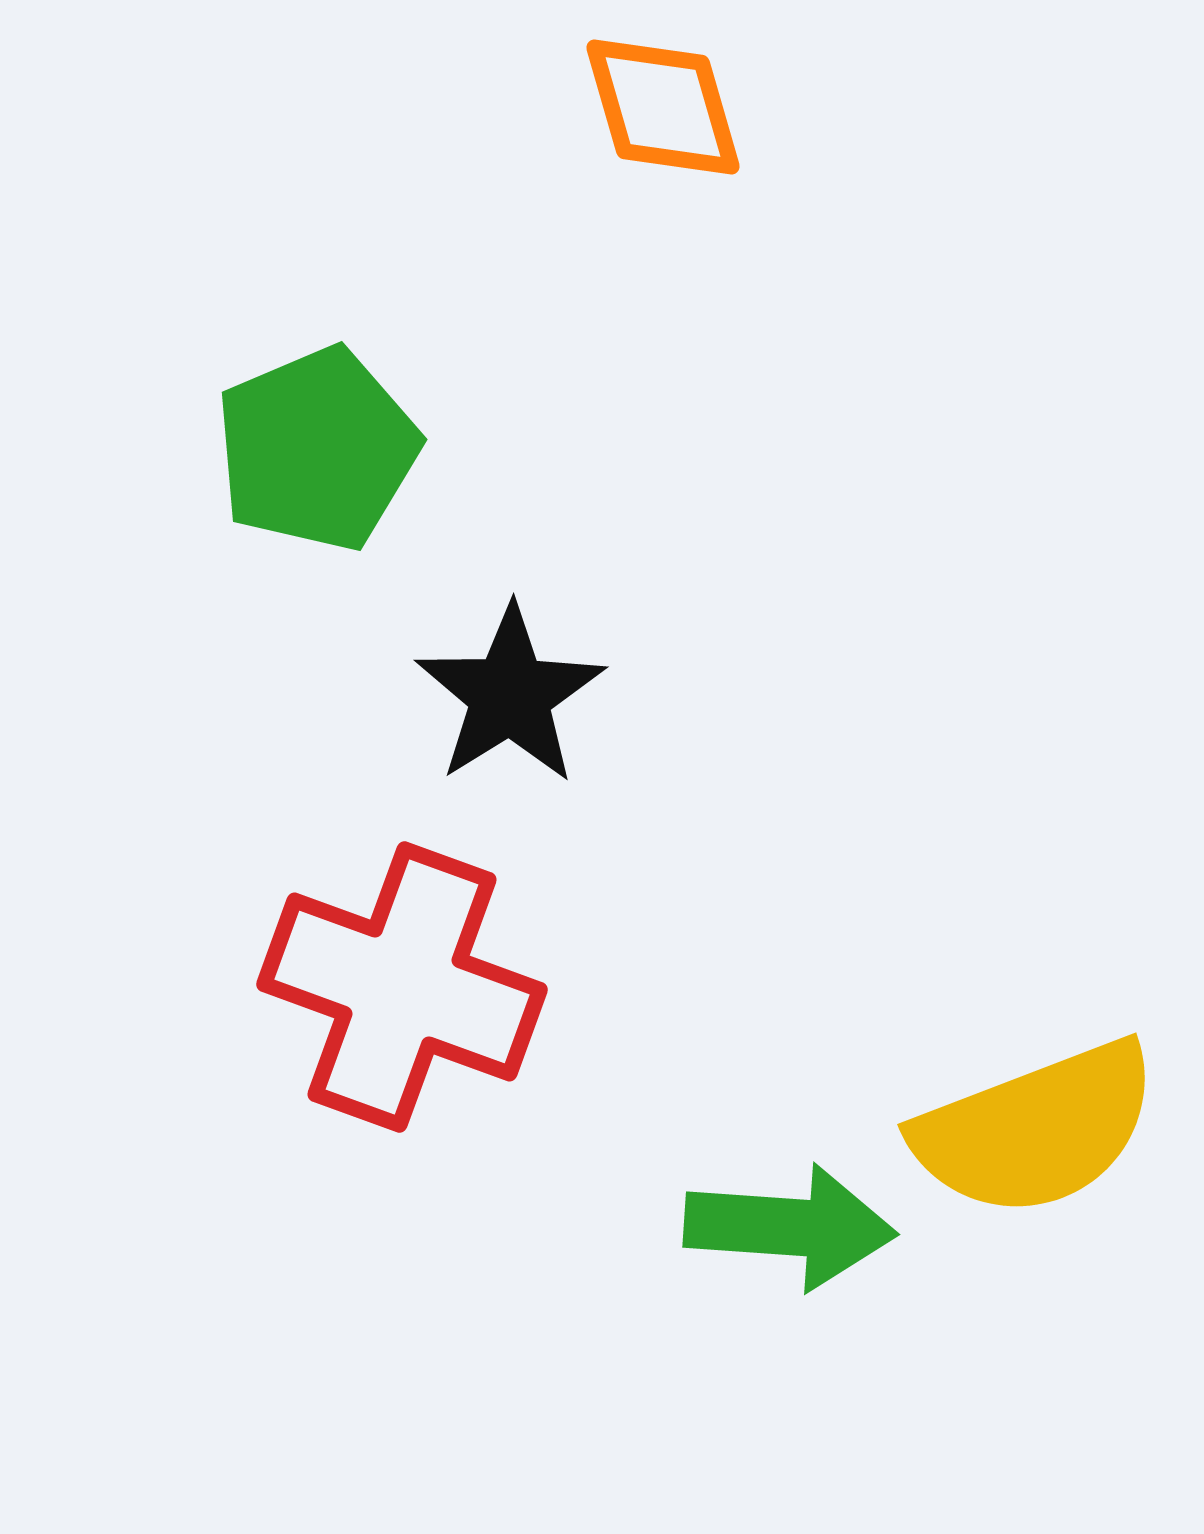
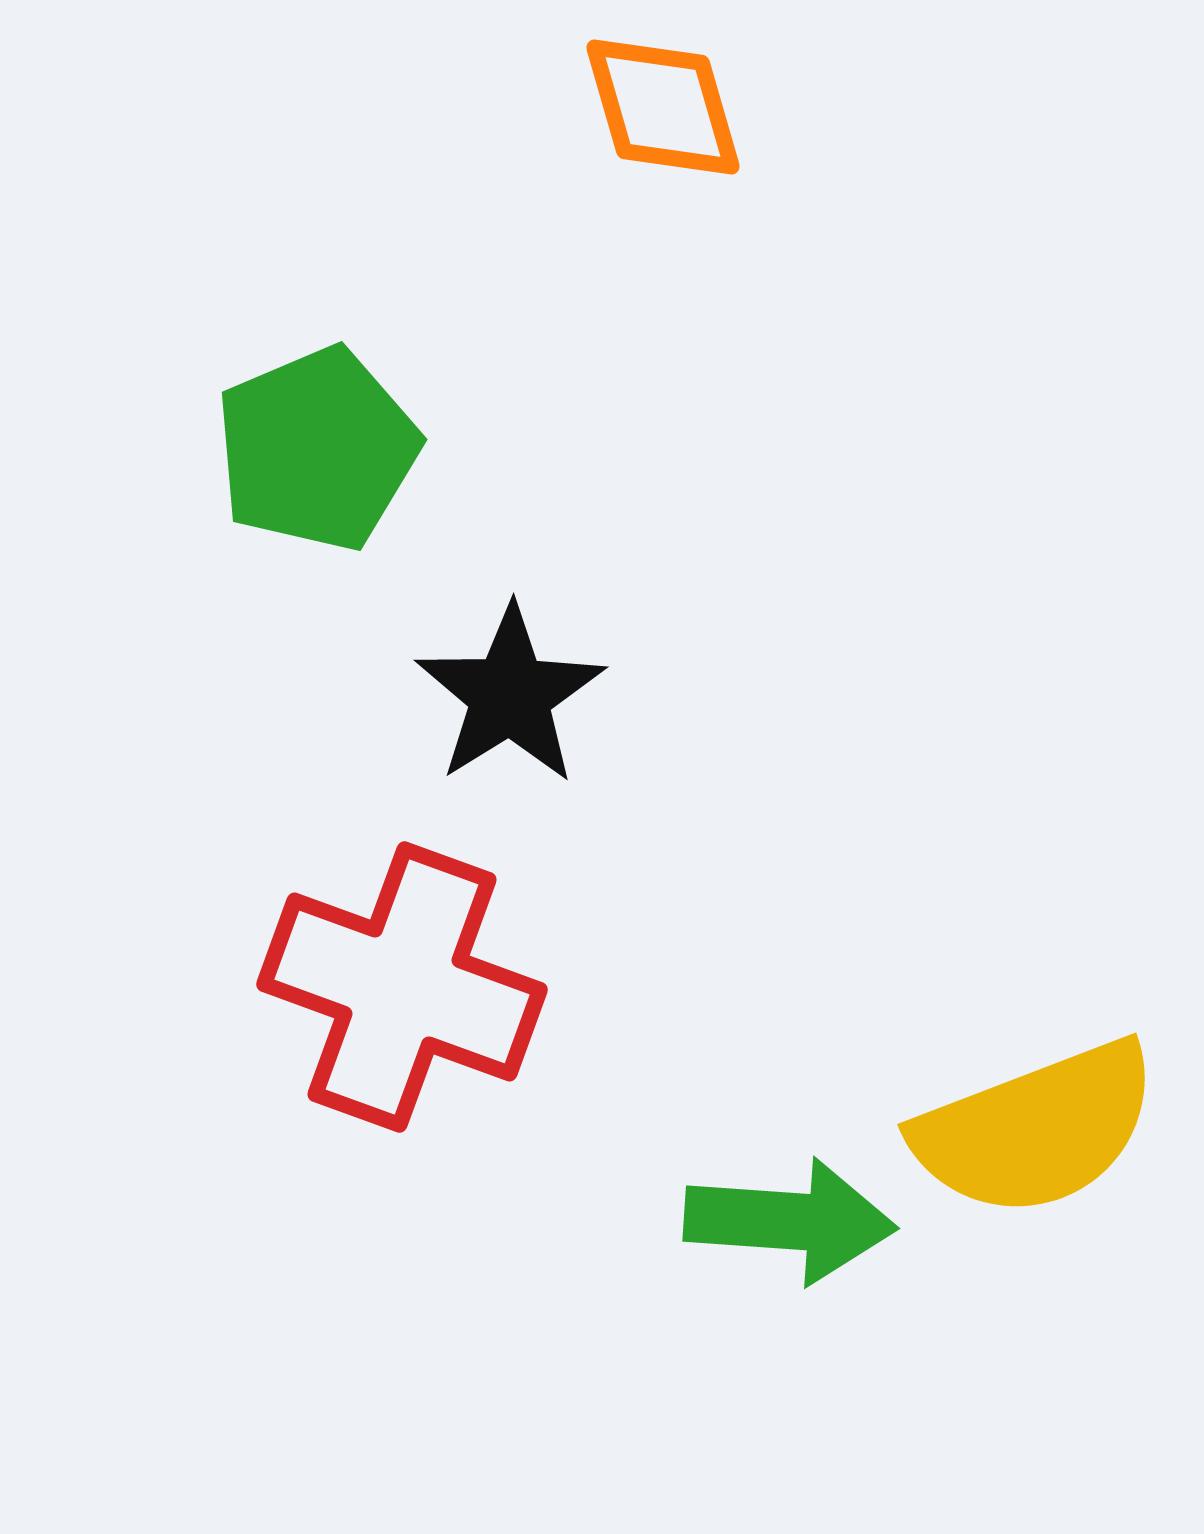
green arrow: moved 6 px up
